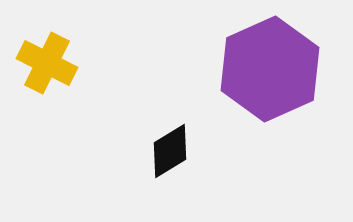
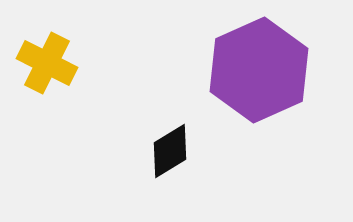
purple hexagon: moved 11 px left, 1 px down
